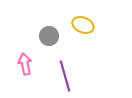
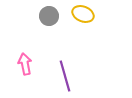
yellow ellipse: moved 11 px up
gray circle: moved 20 px up
